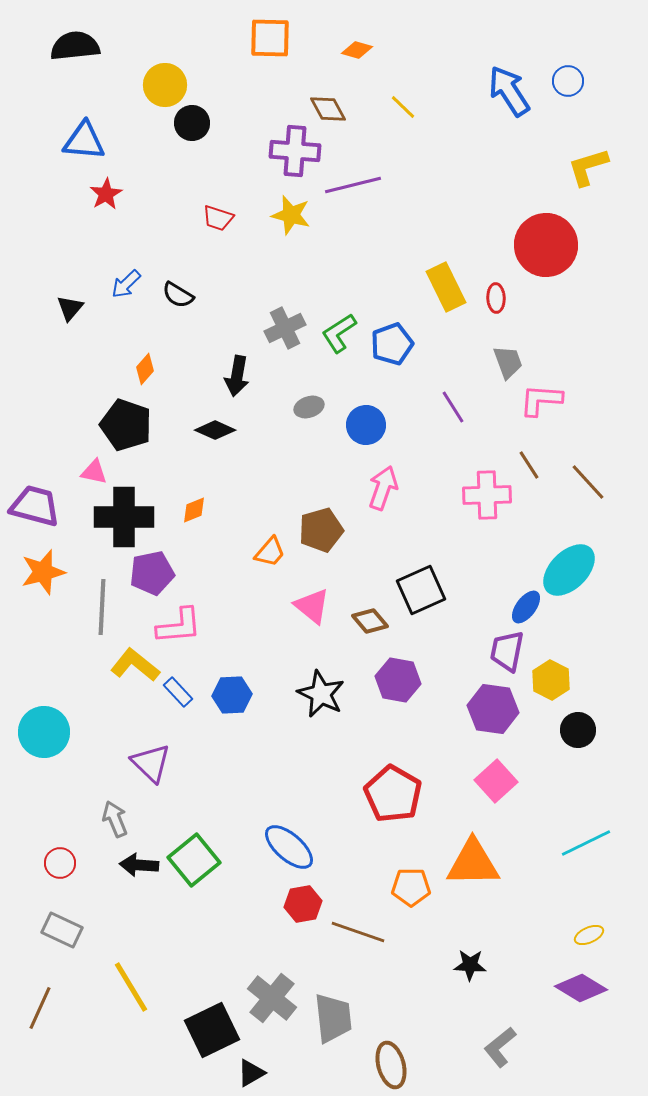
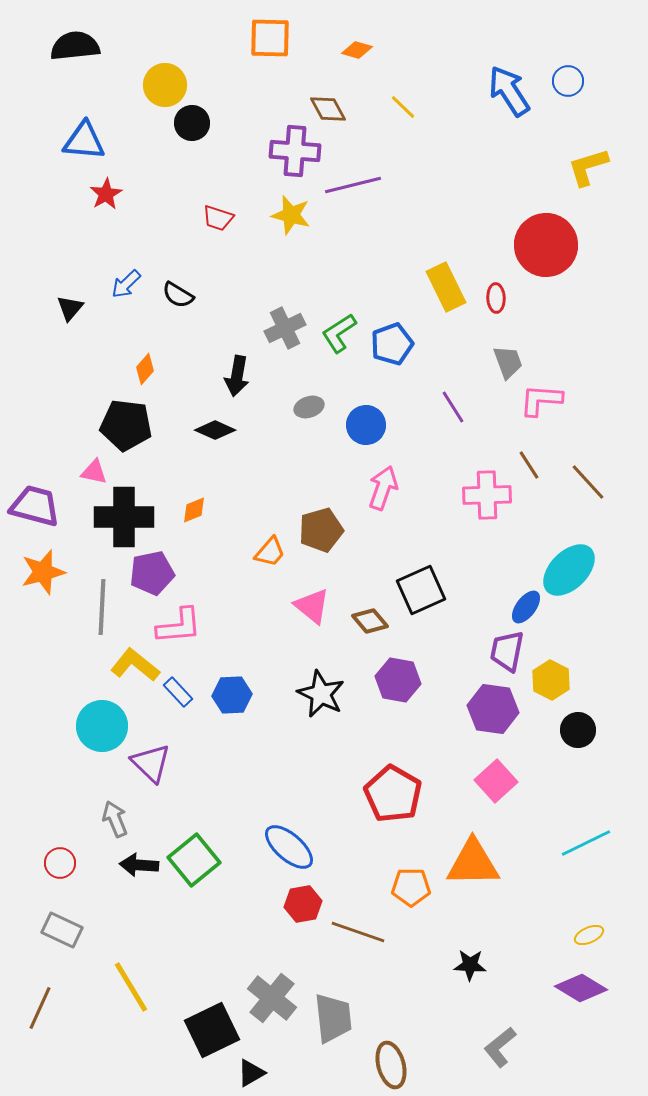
black pentagon at (126, 425): rotated 12 degrees counterclockwise
cyan circle at (44, 732): moved 58 px right, 6 px up
